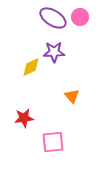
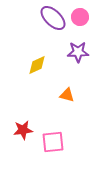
purple ellipse: rotated 12 degrees clockwise
purple star: moved 24 px right
yellow diamond: moved 6 px right, 2 px up
orange triangle: moved 5 px left, 1 px up; rotated 35 degrees counterclockwise
red star: moved 1 px left, 12 px down
